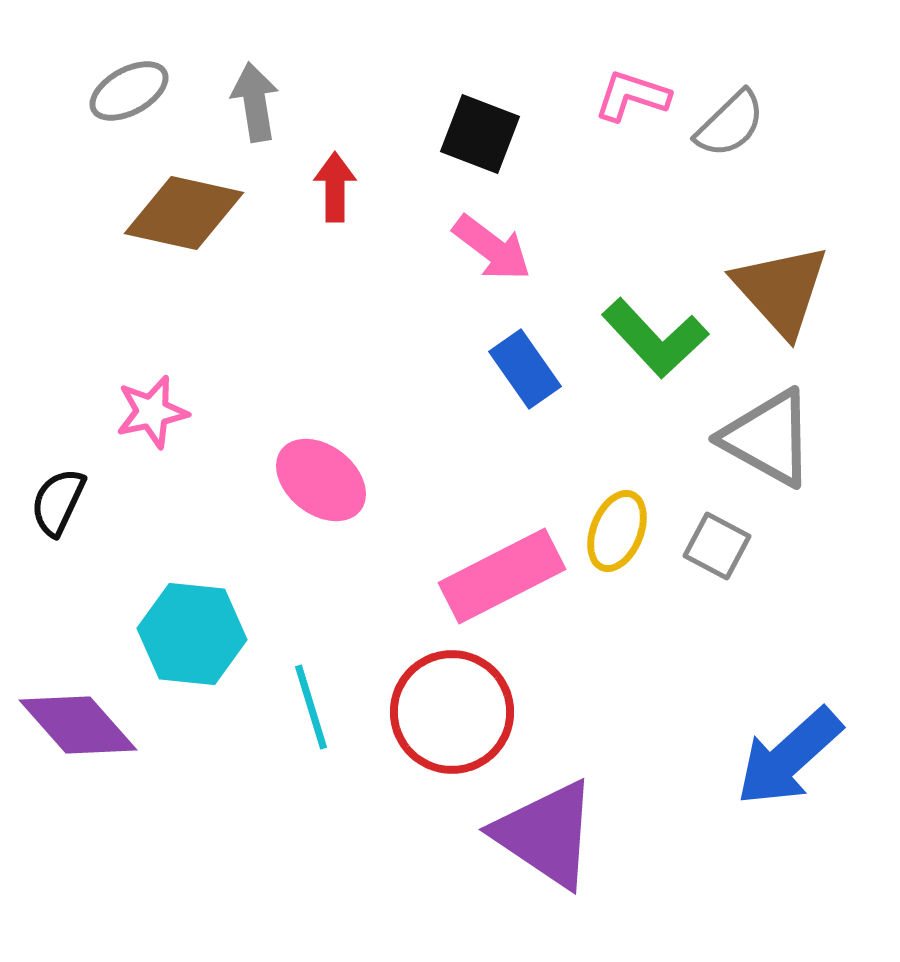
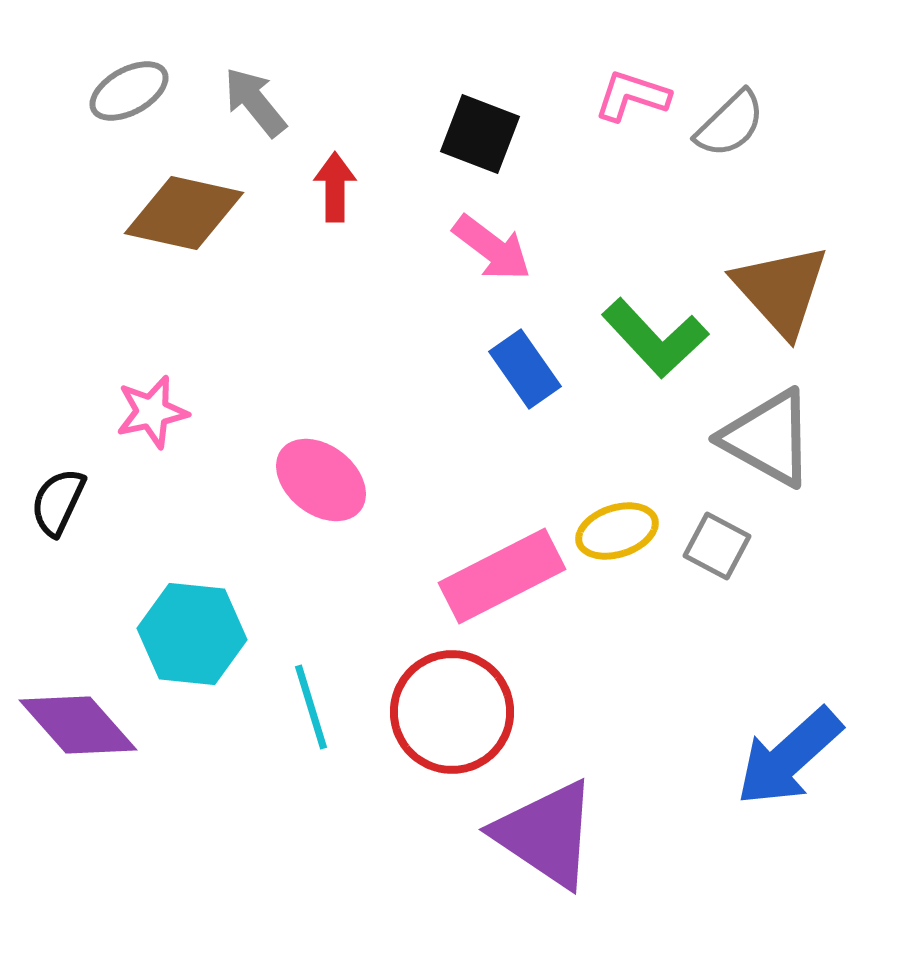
gray arrow: rotated 30 degrees counterclockwise
yellow ellipse: rotated 50 degrees clockwise
